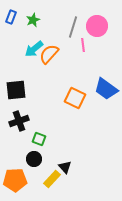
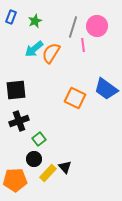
green star: moved 2 px right, 1 px down
orange semicircle: moved 2 px right, 1 px up; rotated 10 degrees counterclockwise
green square: rotated 32 degrees clockwise
yellow rectangle: moved 4 px left, 6 px up
